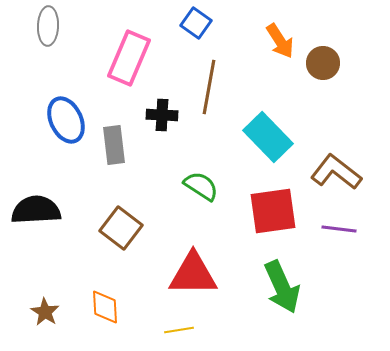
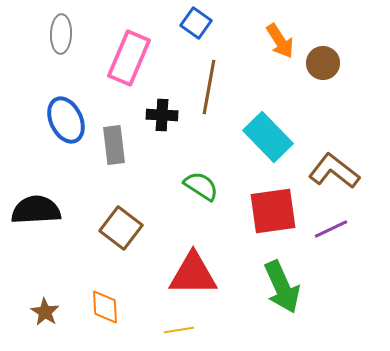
gray ellipse: moved 13 px right, 8 px down
brown L-shape: moved 2 px left, 1 px up
purple line: moved 8 px left; rotated 32 degrees counterclockwise
